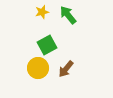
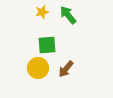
green square: rotated 24 degrees clockwise
